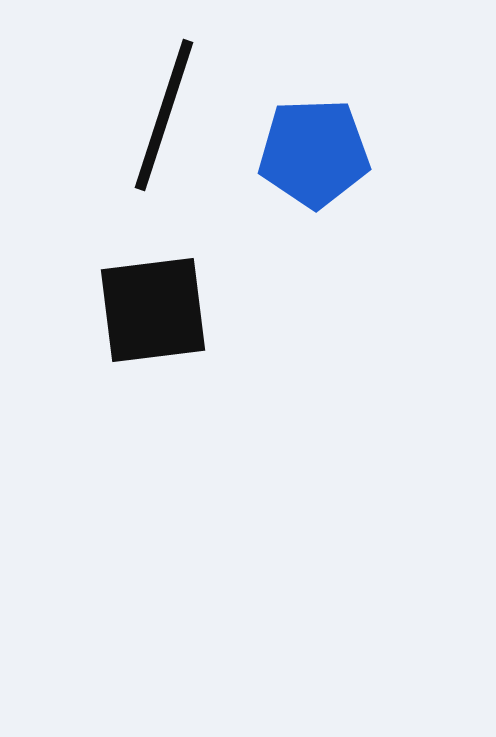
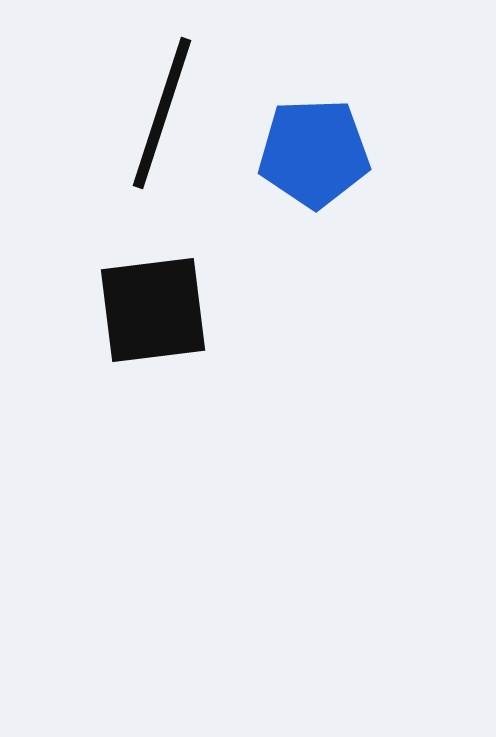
black line: moved 2 px left, 2 px up
